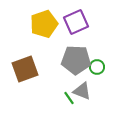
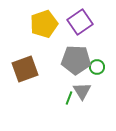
purple square: moved 4 px right; rotated 10 degrees counterclockwise
gray triangle: rotated 36 degrees clockwise
green line: rotated 56 degrees clockwise
